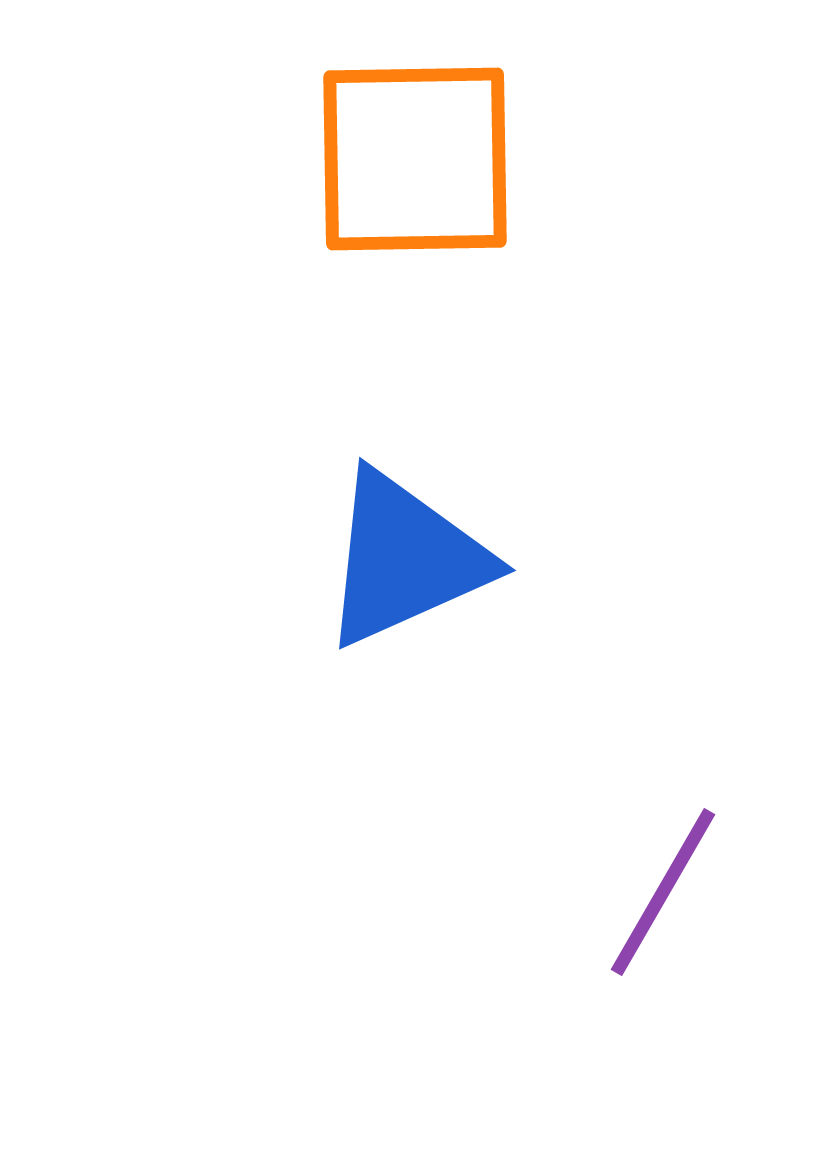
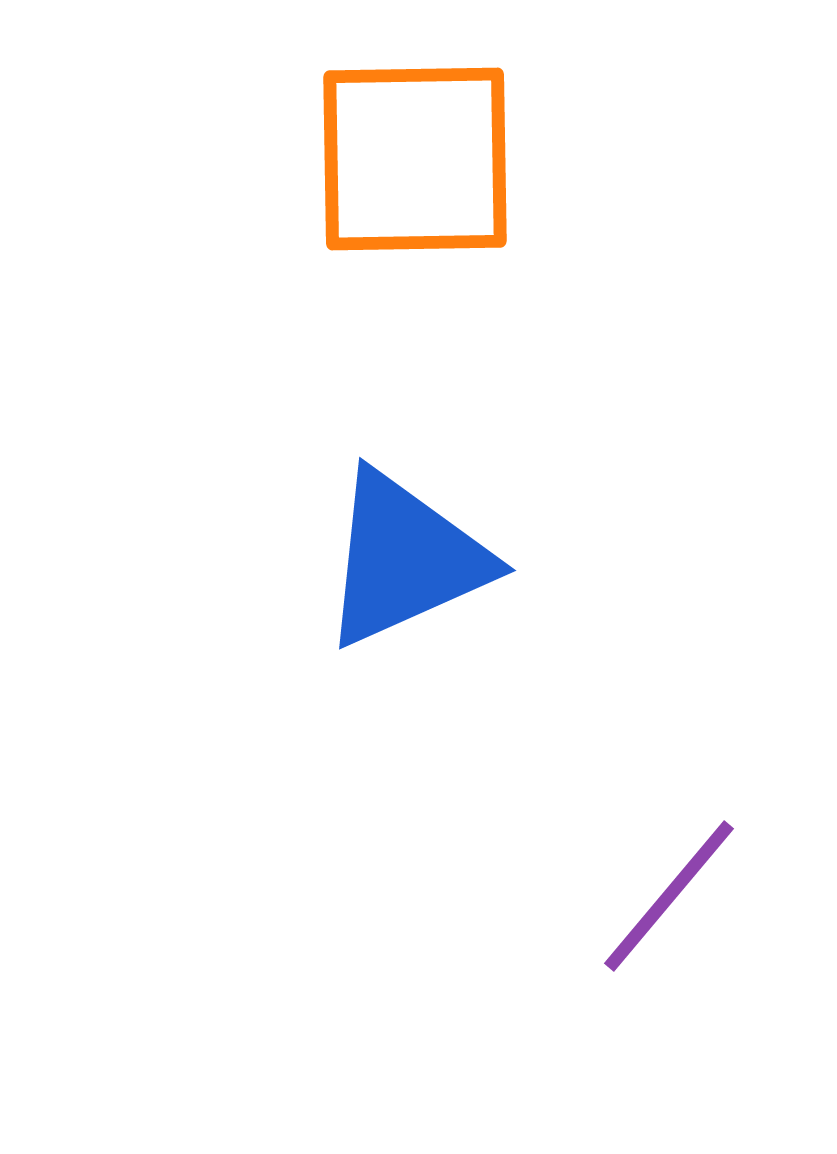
purple line: moved 6 px right, 4 px down; rotated 10 degrees clockwise
